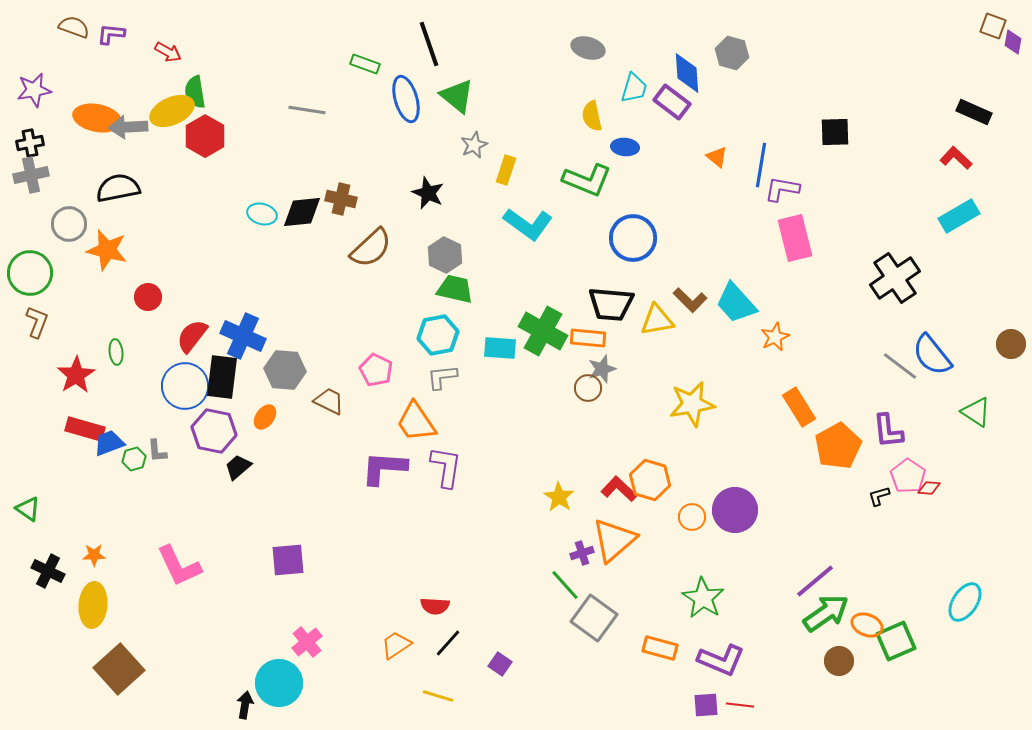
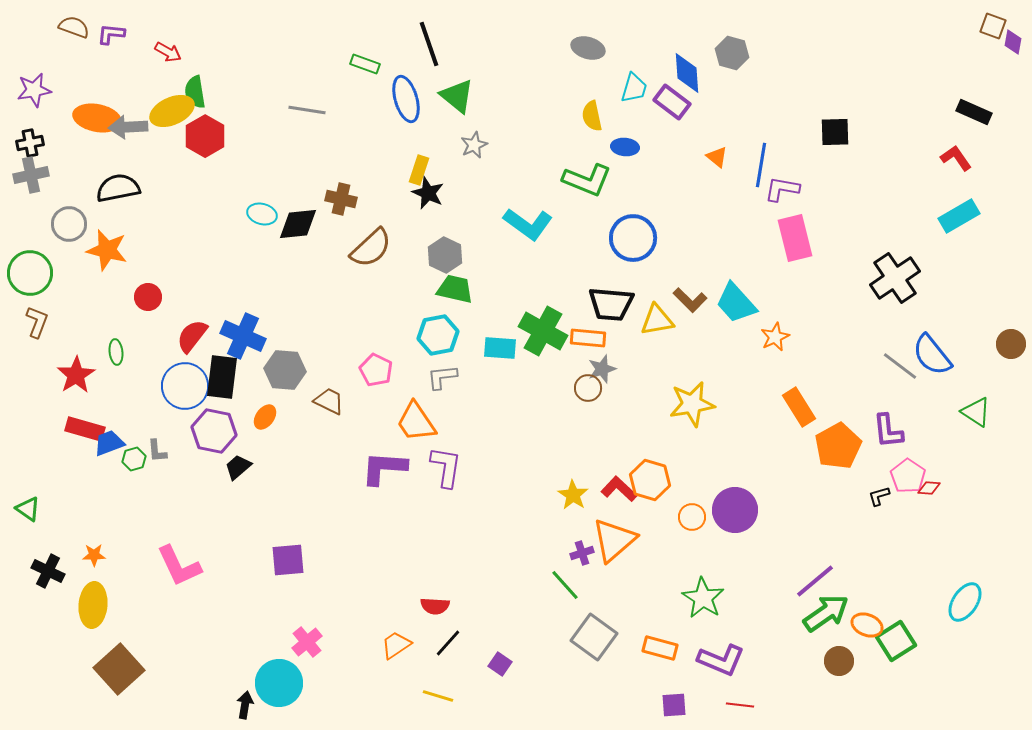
red L-shape at (956, 158): rotated 12 degrees clockwise
yellow rectangle at (506, 170): moved 87 px left
black diamond at (302, 212): moved 4 px left, 12 px down
yellow star at (559, 497): moved 14 px right, 2 px up
gray square at (594, 618): moved 19 px down
green square at (896, 641): rotated 9 degrees counterclockwise
purple square at (706, 705): moved 32 px left
